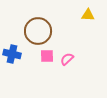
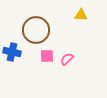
yellow triangle: moved 7 px left
brown circle: moved 2 px left, 1 px up
blue cross: moved 2 px up
